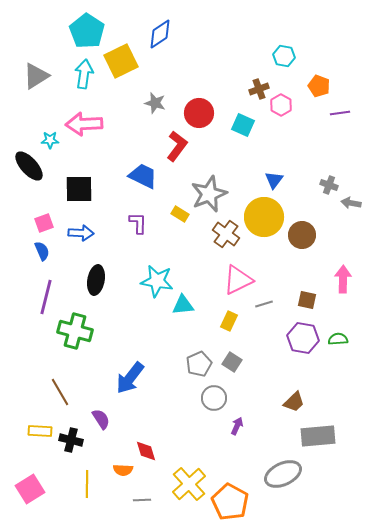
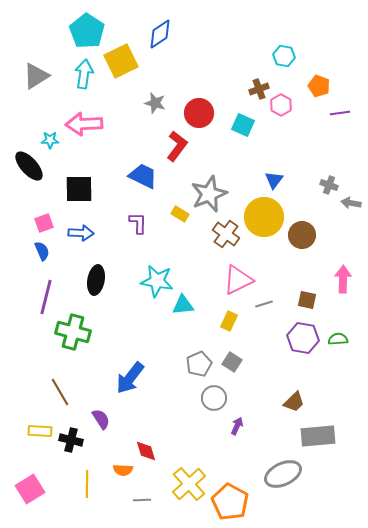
green cross at (75, 331): moved 2 px left, 1 px down
